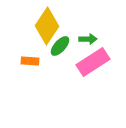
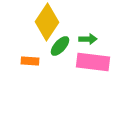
yellow diamond: moved 4 px up
pink rectangle: rotated 40 degrees clockwise
